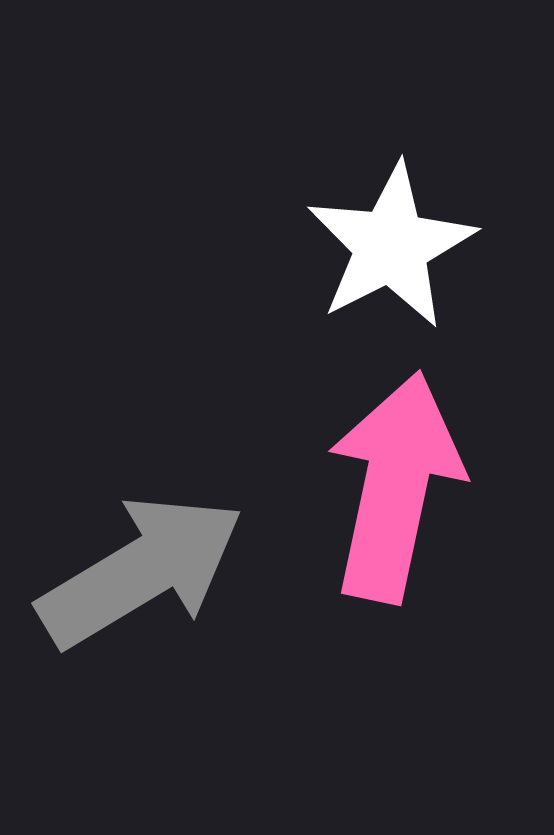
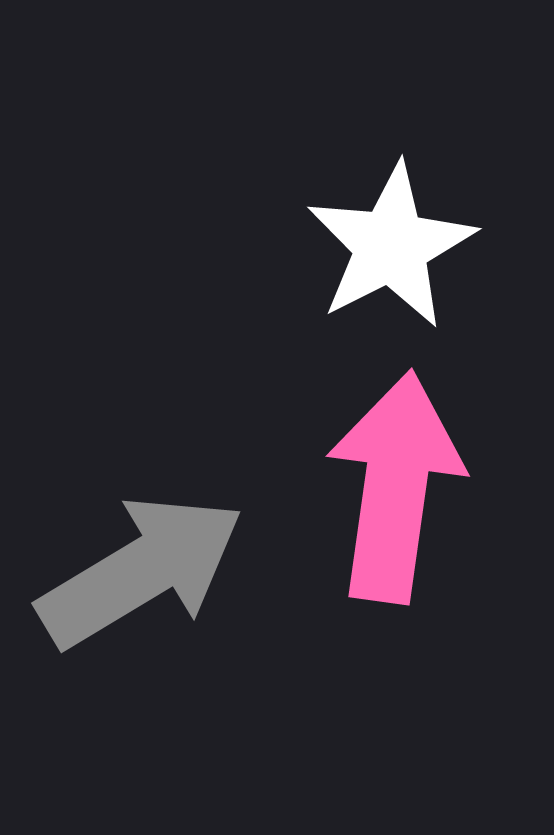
pink arrow: rotated 4 degrees counterclockwise
